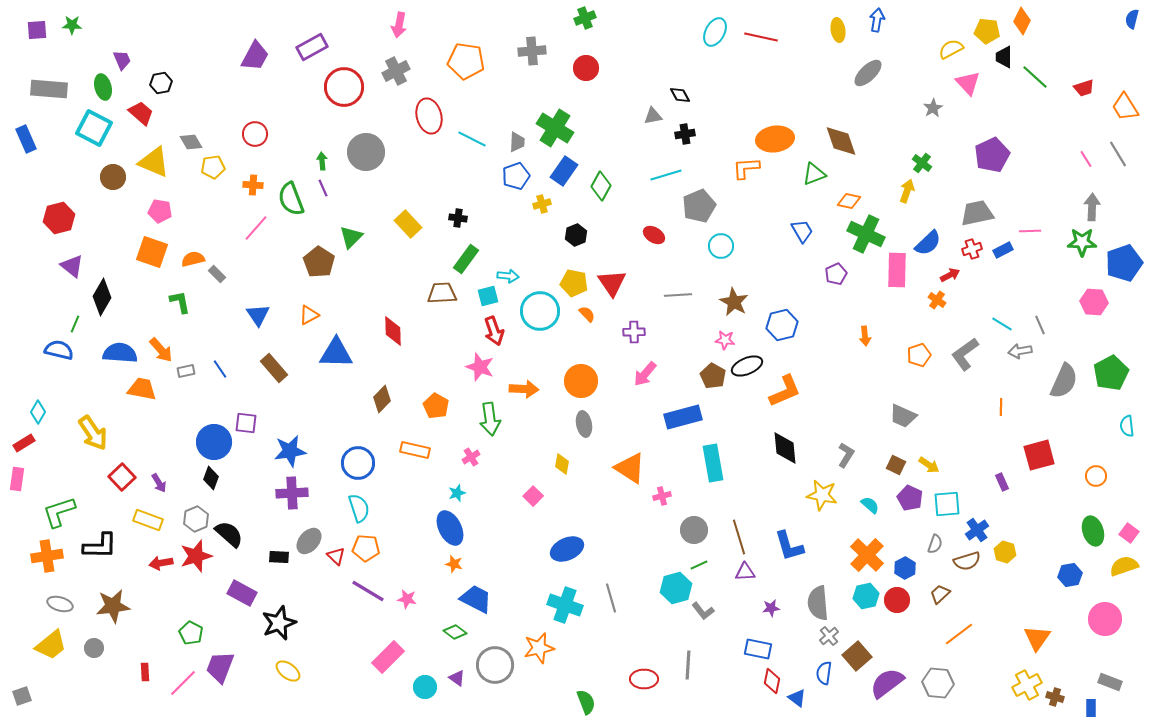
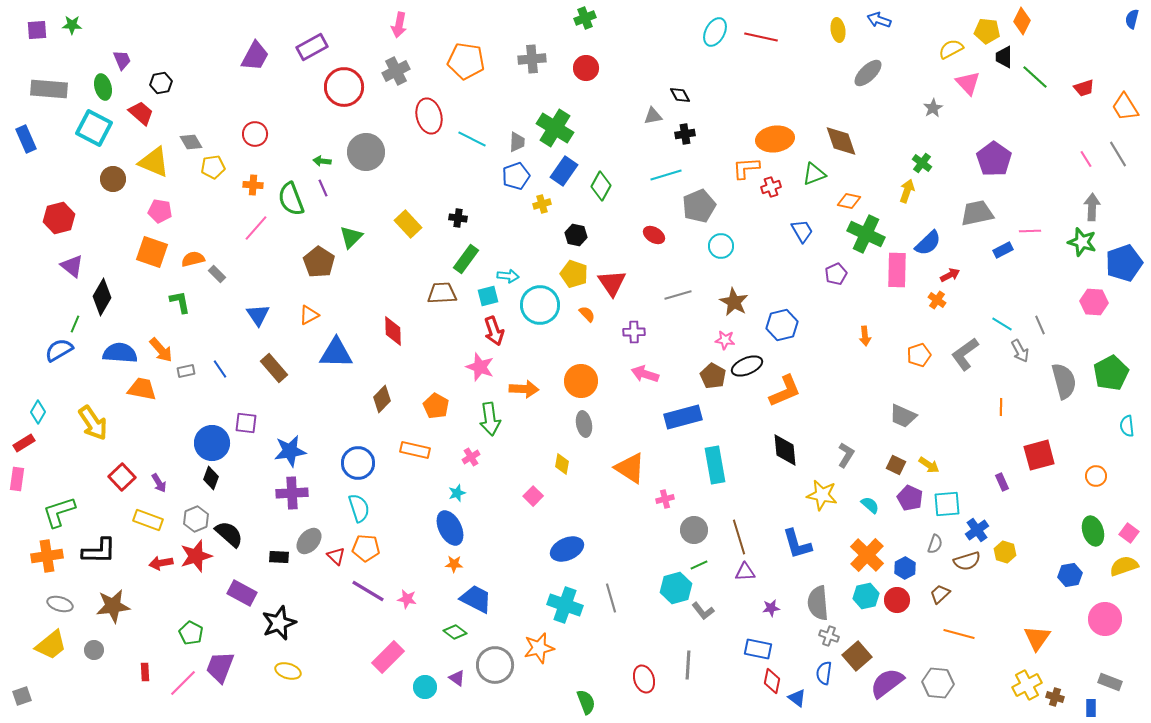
blue arrow at (877, 20): moved 2 px right; rotated 80 degrees counterclockwise
gray cross at (532, 51): moved 8 px down
purple pentagon at (992, 155): moved 2 px right, 4 px down; rotated 12 degrees counterclockwise
green arrow at (322, 161): rotated 78 degrees counterclockwise
brown circle at (113, 177): moved 2 px down
black hexagon at (576, 235): rotated 25 degrees counterclockwise
green star at (1082, 242): rotated 16 degrees clockwise
red cross at (972, 249): moved 201 px left, 62 px up
yellow pentagon at (574, 283): moved 9 px up; rotated 8 degrees clockwise
gray line at (678, 295): rotated 12 degrees counterclockwise
cyan circle at (540, 311): moved 6 px up
blue semicircle at (59, 350): rotated 44 degrees counterclockwise
gray arrow at (1020, 351): rotated 110 degrees counterclockwise
pink arrow at (645, 374): rotated 68 degrees clockwise
gray semicircle at (1064, 381): rotated 39 degrees counterclockwise
yellow arrow at (93, 433): moved 10 px up
blue circle at (214, 442): moved 2 px left, 1 px down
black diamond at (785, 448): moved 2 px down
cyan rectangle at (713, 463): moved 2 px right, 2 px down
pink cross at (662, 496): moved 3 px right, 3 px down
black L-shape at (100, 546): moved 1 px left, 5 px down
blue L-shape at (789, 546): moved 8 px right, 2 px up
orange star at (454, 564): rotated 12 degrees counterclockwise
orange line at (959, 634): rotated 52 degrees clockwise
gray cross at (829, 636): rotated 30 degrees counterclockwise
gray circle at (94, 648): moved 2 px down
yellow ellipse at (288, 671): rotated 20 degrees counterclockwise
red ellipse at (644, 679): rotated 72 degrees clockwise
